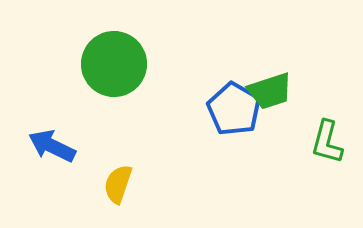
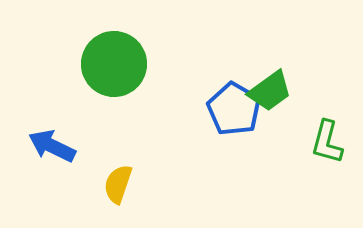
green trapezoid: rotated 18 degrees counterclockwise
